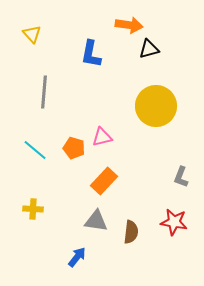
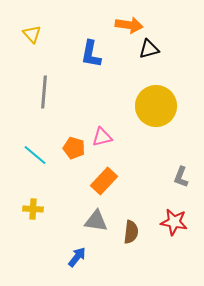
cyan line: moved 5 px down
